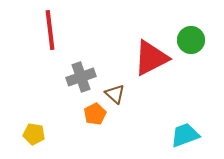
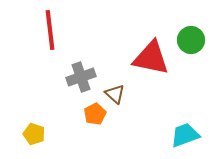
red triangle: rotated 39 degrees clockwise
yellow pentagon: rotated 10 degrees clockwise
